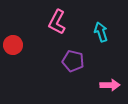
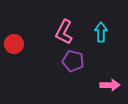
pink L-shape: moved 7 px right, 10 px down
cyan arrow: rotated 18 degrees clockwise
red circle: moved 1 px right, 1 px up
